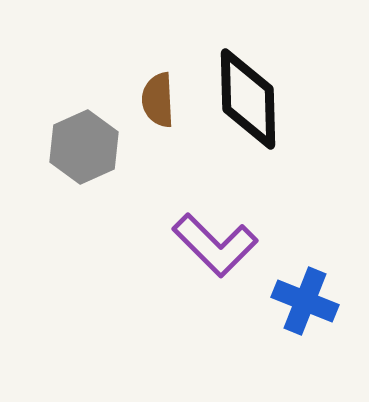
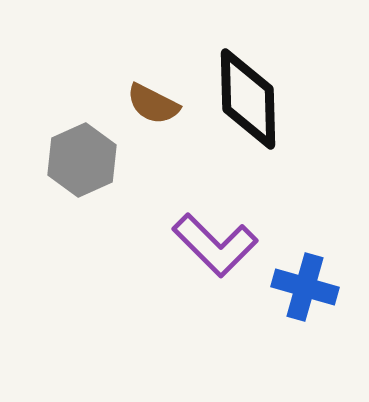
brown semicircle: moved 5 px left, 4 px down; rotated 60 degrees counterclockwise
gray hexagon: moved 2 px left, 13 px down
blue cross: moved 14 px up; rotated 6 degrees counterclockwise
